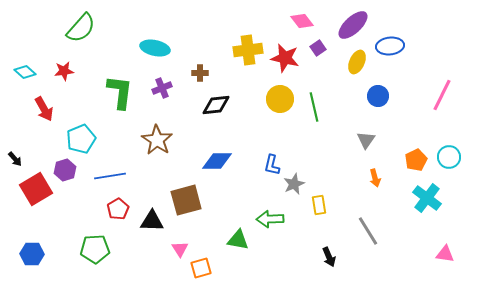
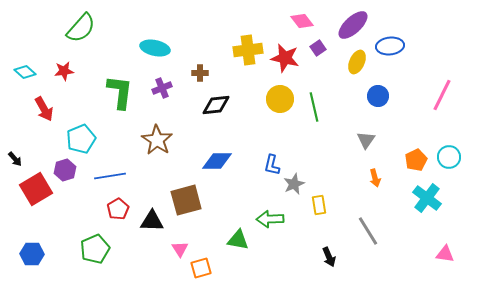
green pentagon at (95, 249): rotated 20 degrees counterclockwise
